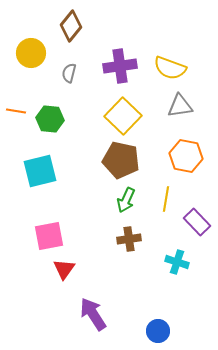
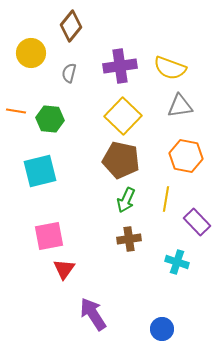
blue circle: moved 4 px right, 2 px up
